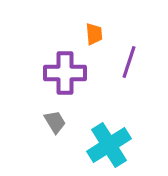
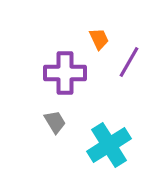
orange trapezoid: moved 5 px right, 5 px down; rotated 20 degrees counterclockwise
purple line: rotated 12 degrees clockwise
